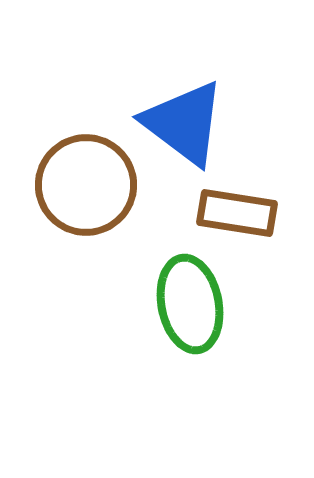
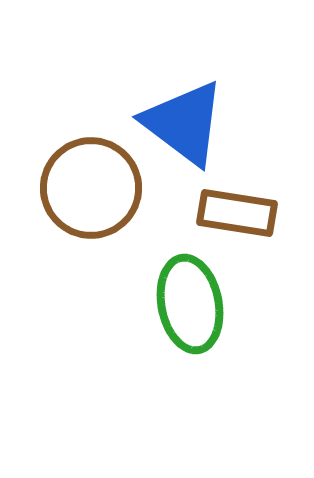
brown circle: moved 5 px right, 3 px down
